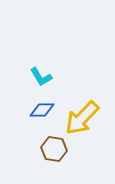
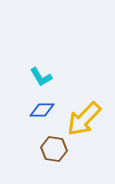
yellow arrow: moved 2 px right, 1 px down
